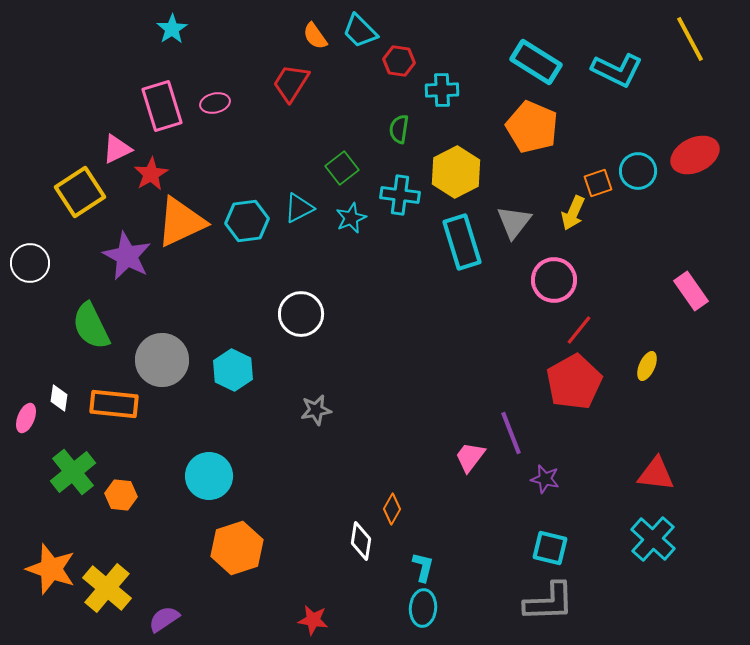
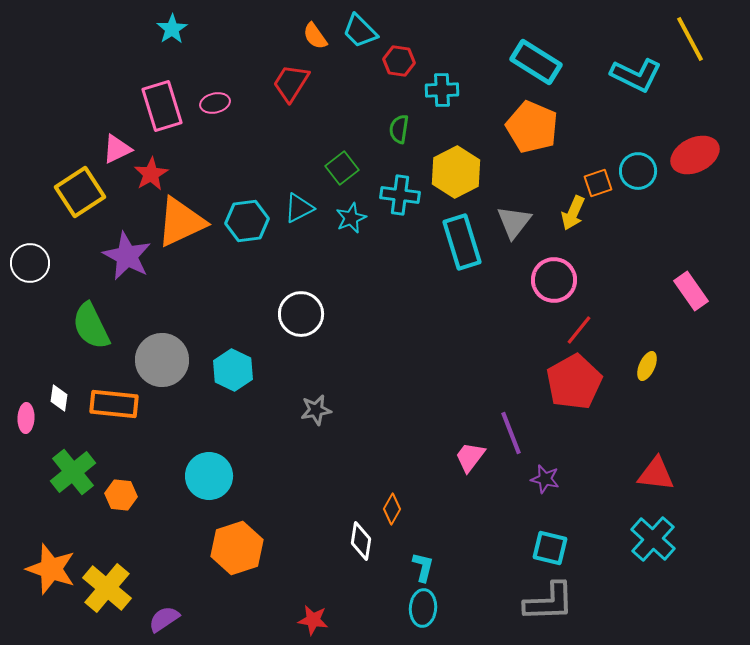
cyan L-shape at (617, 70): moved 19 px right, 5 px down
pink ellipse at (26, 418): rotated 20 degrees counterclockwise
